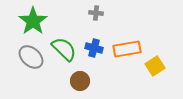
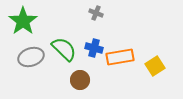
gray cross: rotated 16 degrees clockwise
green star: moved 10 px left
orange rectangle: moved 7 px left, 8 px down
gray ellipse: rotated 60 degrees counterclockwise
brown circle: moved 1 px up
